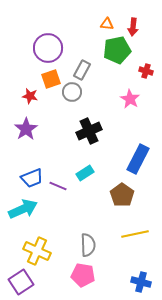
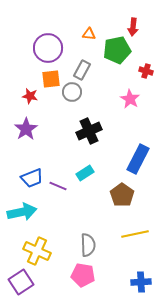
orange triangle: moved 18 px left, 10 px down
orange square: rotated 12 degrees clockwise
cyan arrow: moved 1 px left, 3 px down; rotated 12 degrees clockwise
blue cross: rotated 18 degrees counterclockwise
